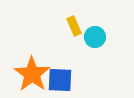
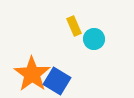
cyan circle: moved 1 px left, 2 px down
blue square: moved 3 px left, 1 px down; rotated 28 degrees clockwise
